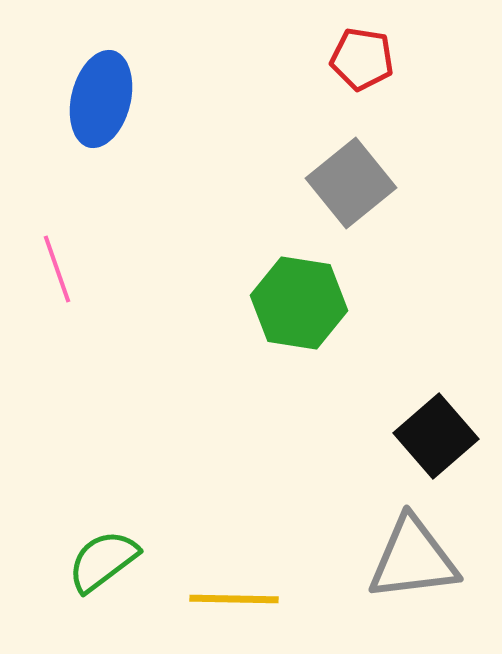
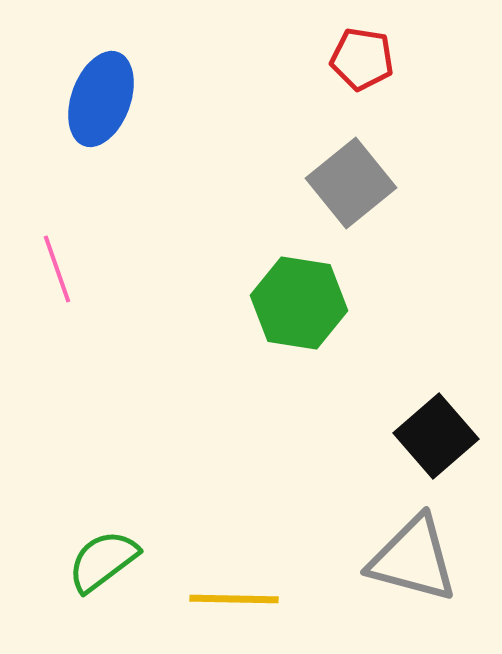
blue ellipse: rotated 6 degrees clockwise
gray triangle: rotated 22 degrees clockwise
